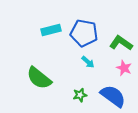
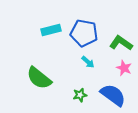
blue semicircle: moved 1 px up
